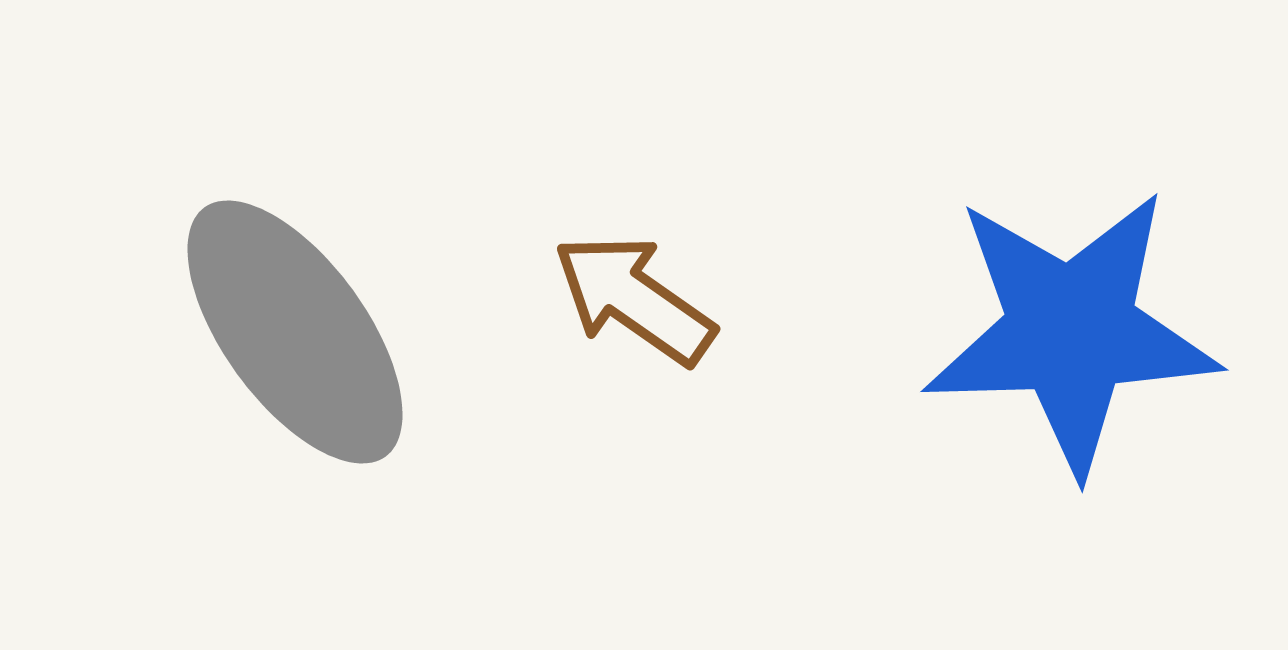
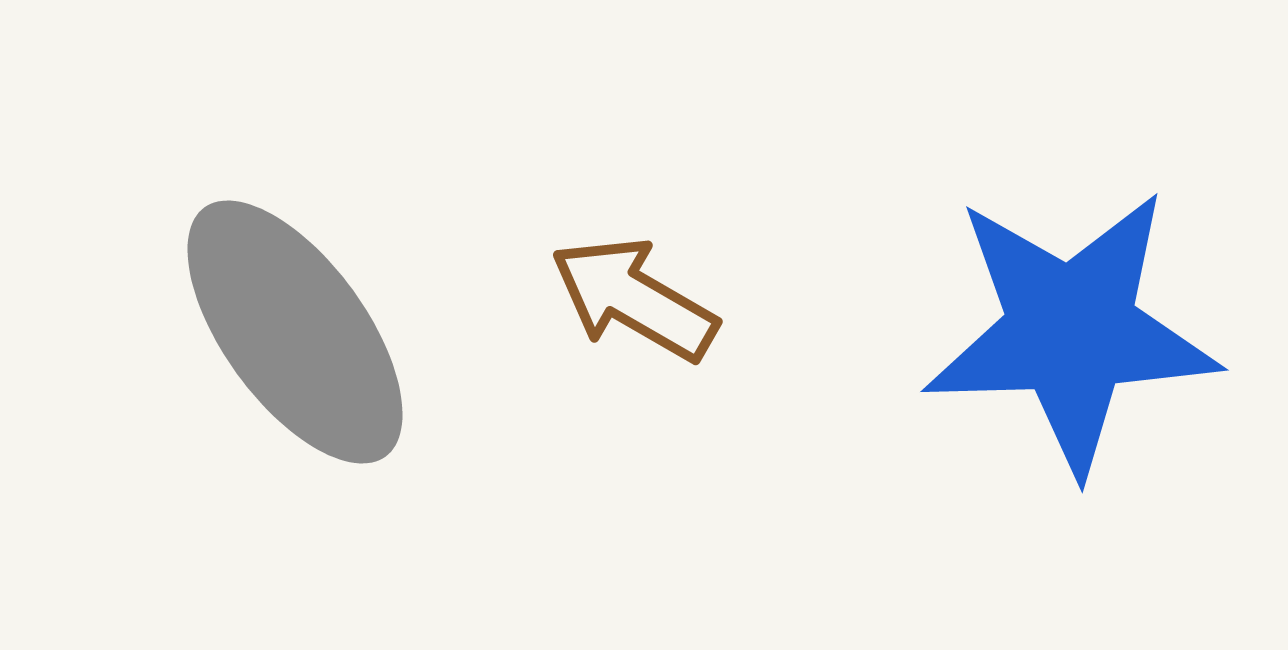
brown arrow: rotated 5 degrees counterclockwise
